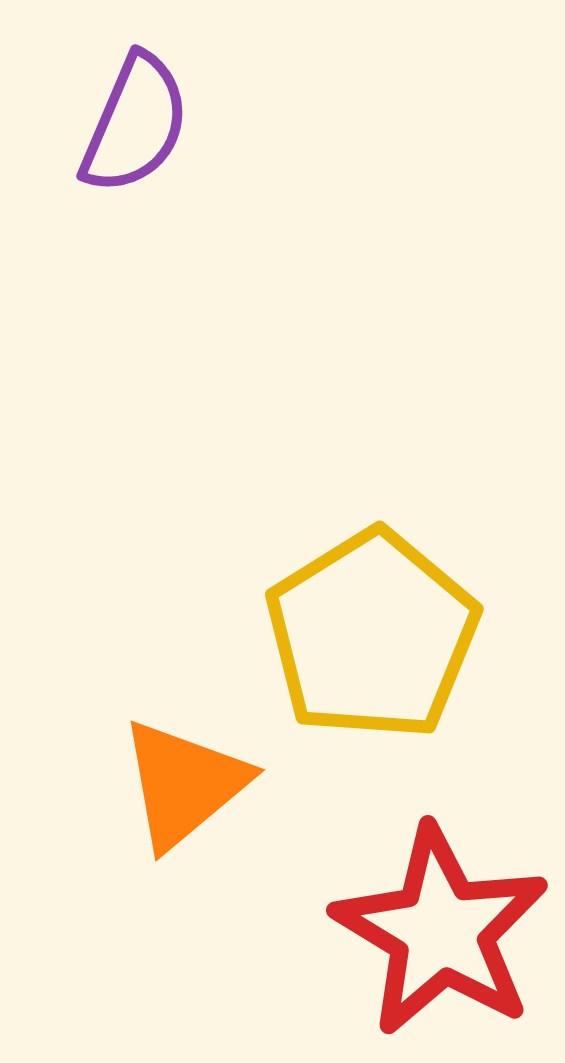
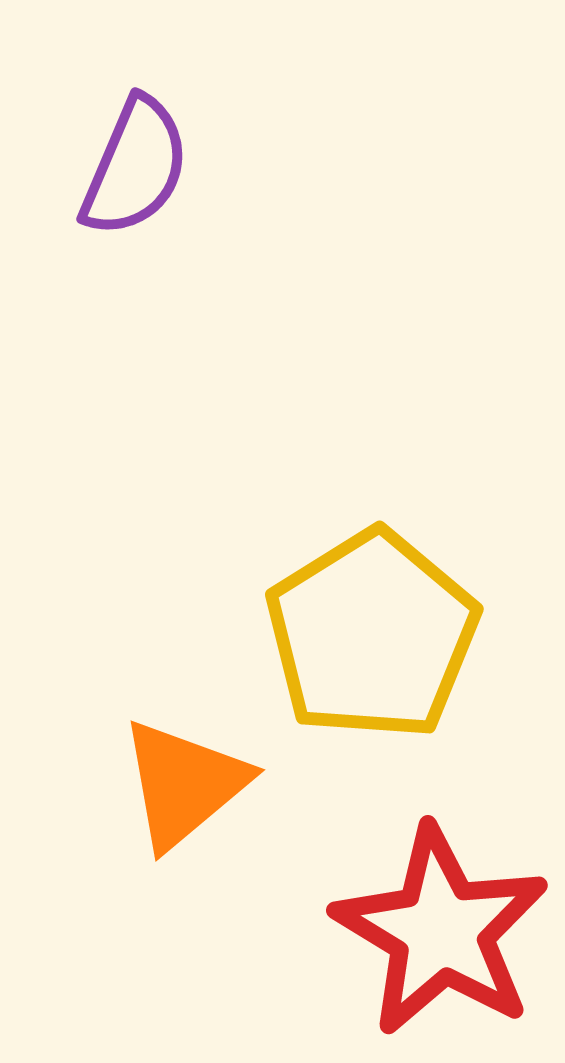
purple semicircle: moved 43 px down
